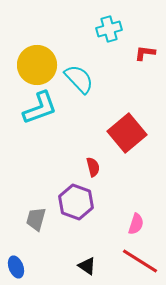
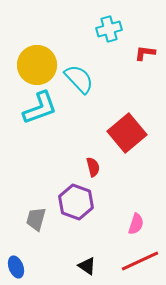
red line: rotated 57 degrees counterclockwise
